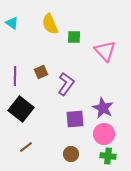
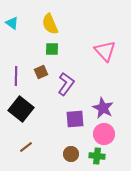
green square: moved 22 px left, 12 px down
purple line: moved 1 px right
green cross: moved 11 px left
